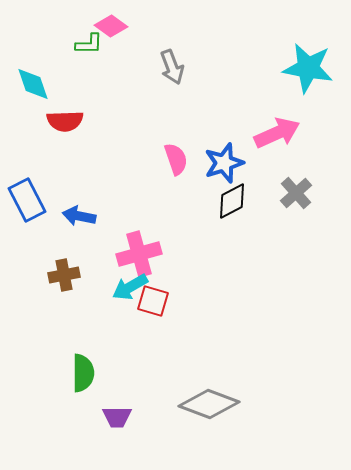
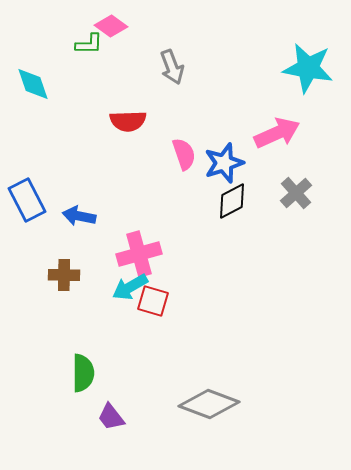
red semicircle: moved 63 px right
pink semicircle: moved 8 px right, 5 px up
brown cross: rotated 12 degrees clockwise
purple trapezoid: moved 6 px left; rotated 52 degrees clockwise
